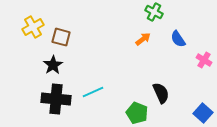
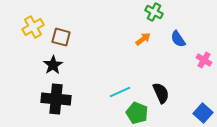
cyan line: moved 27 px right
